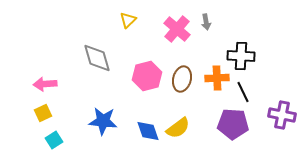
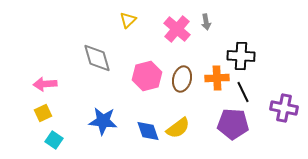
purple cross: moved 2 px right, 7 px up
cyan square: rotated 24 degrees counterclockwise
